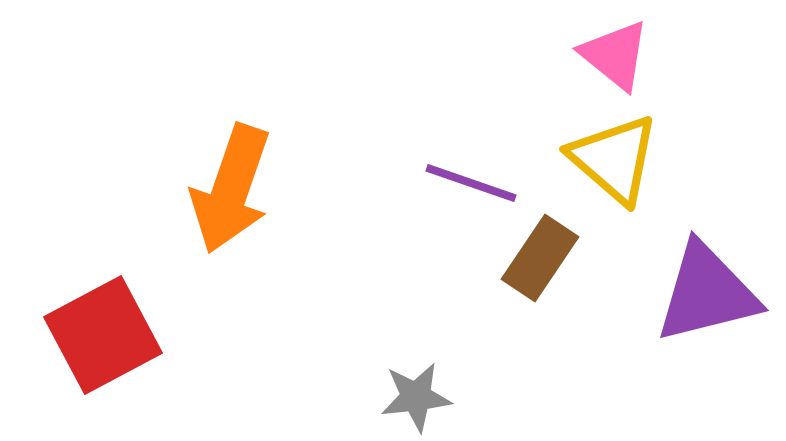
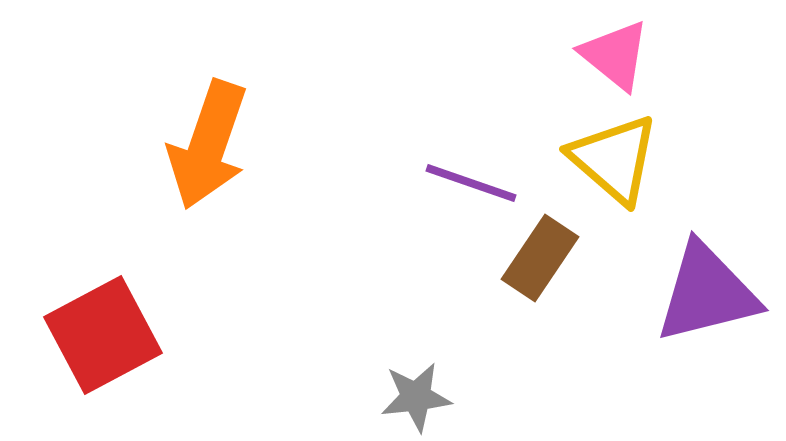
orange arrow: moved 23 px left, 44 px up
